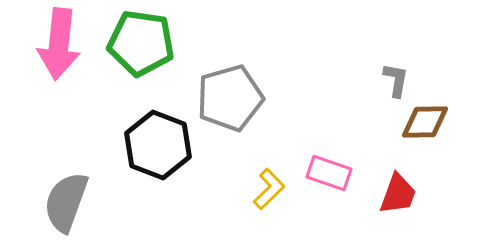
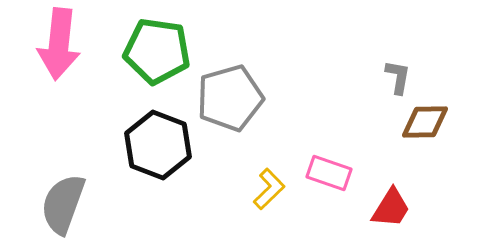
green pentagon: moved 16 px right, 8 px down
gray L-shape: moved 2 px right, 3 px up
red trapezoid: moved 7 px left, 14 px down; rotated 12 degrees clockwise
gray semicircle: moved 3 px left, 2 px down
